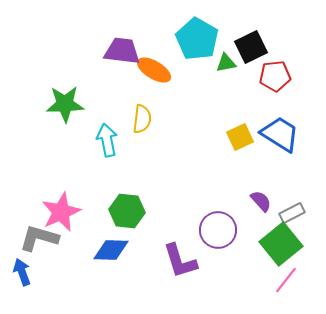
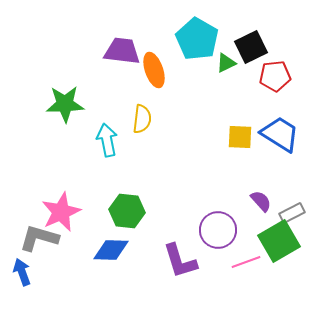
green triangle: rotated 15 degrees counterclockwise
orange ellipse: rotated 40 degrees clockwise
yellow square: rotated 28 degrees clockwise
green square: moved 2 px left, 3 px up; rotated 9 degrees clockwise
pink line: moved 40 px left, 18 px up; rotated 32 degrees clockwise
